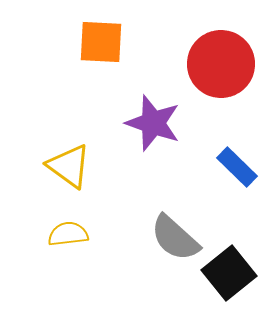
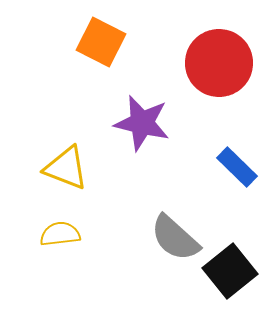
orange square: rotated 24 degrees clockwise
red circle: moved 2 px left, 1 px up
purple star: moved 11 px left; rotated 6 degrees counterclockwise
yellow triangle: moved 3 px left, 2 px down; rotated 15 degrees counterclockwise
yellow semicircle: moved 8 px left
black square: moved 1 px right, 2 px up
